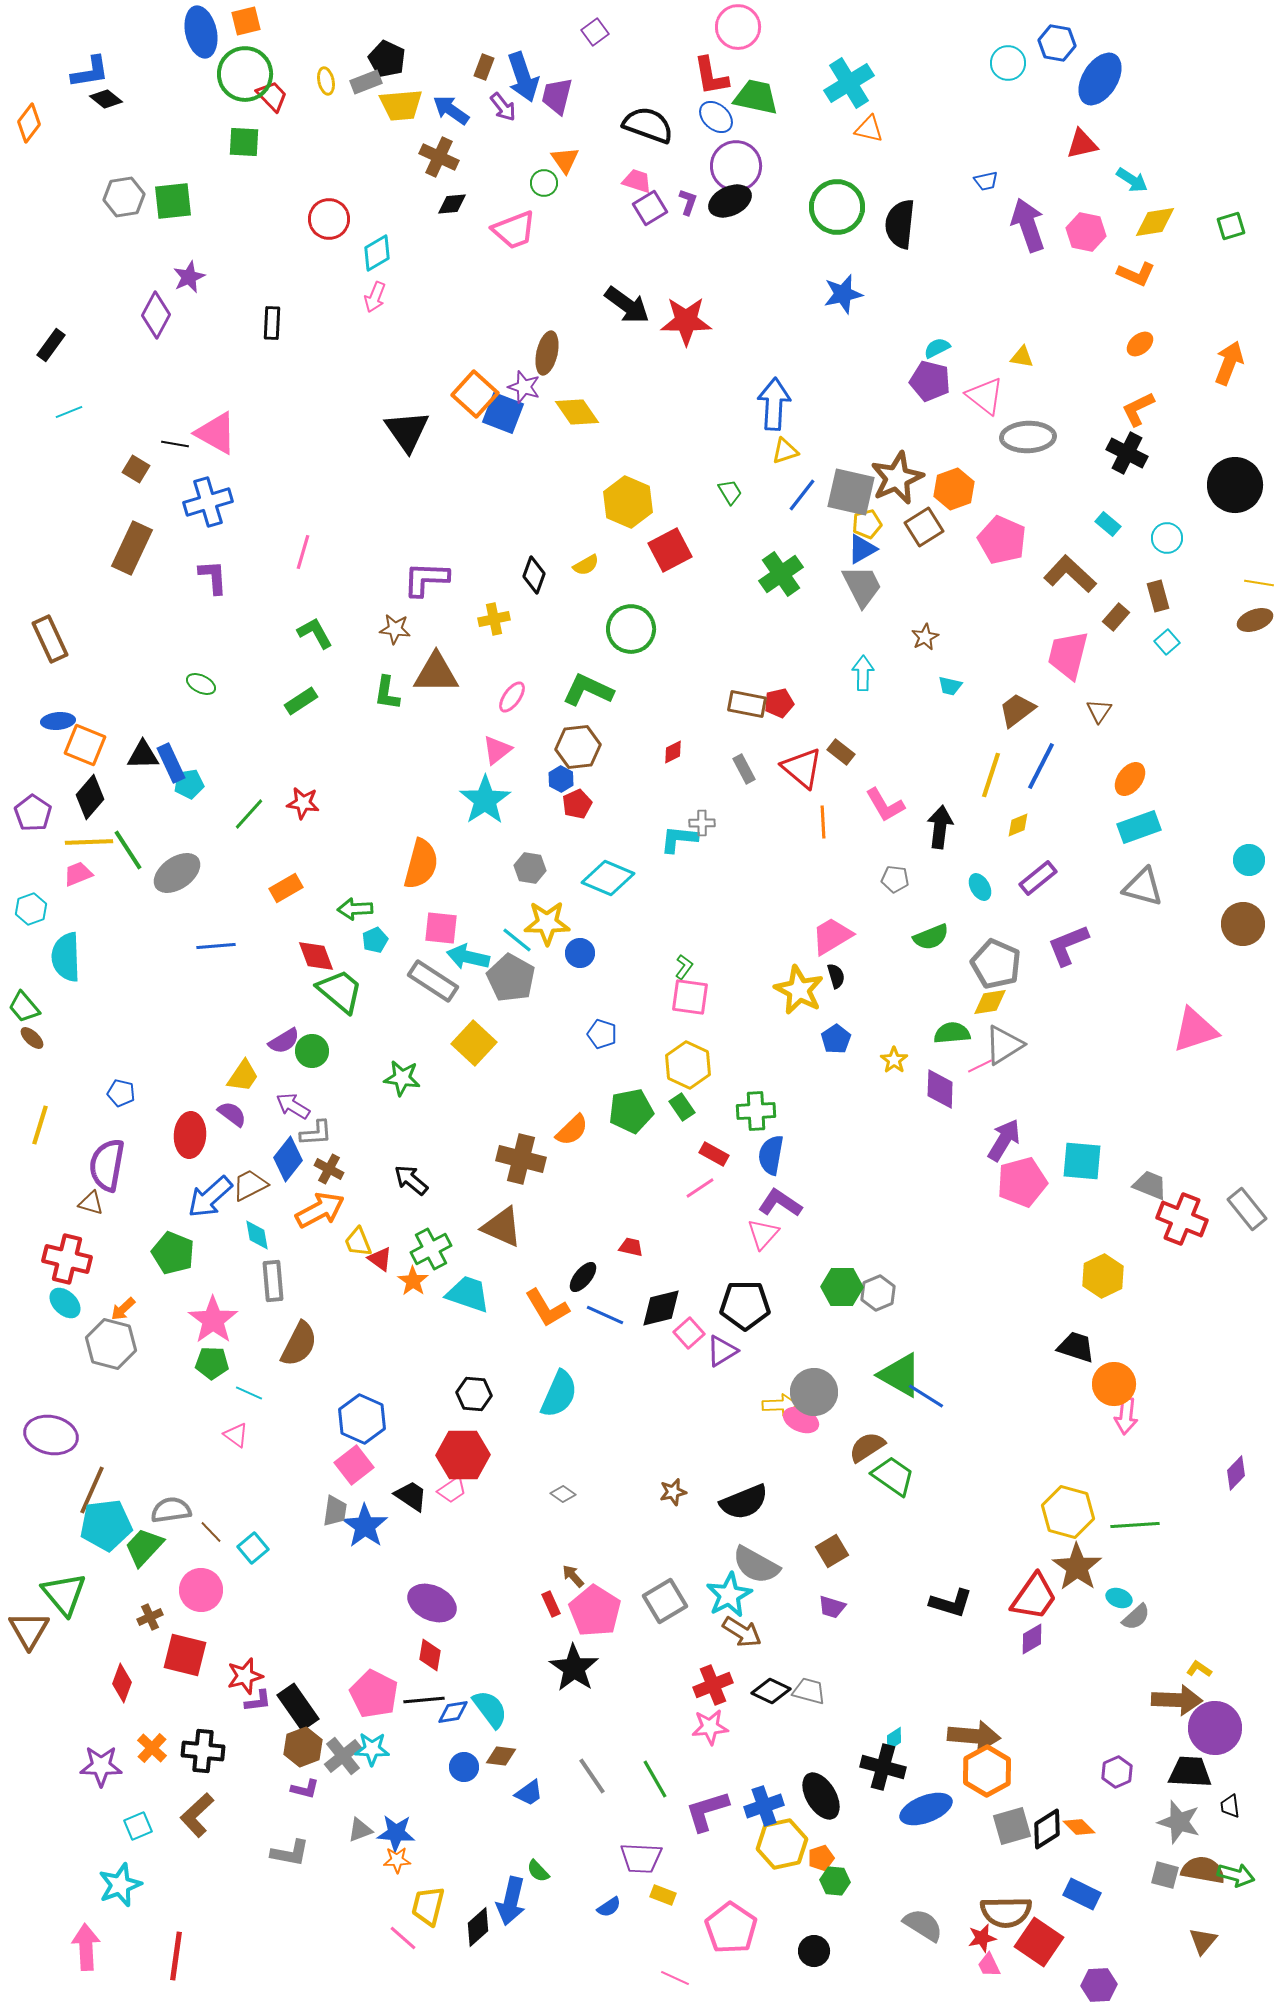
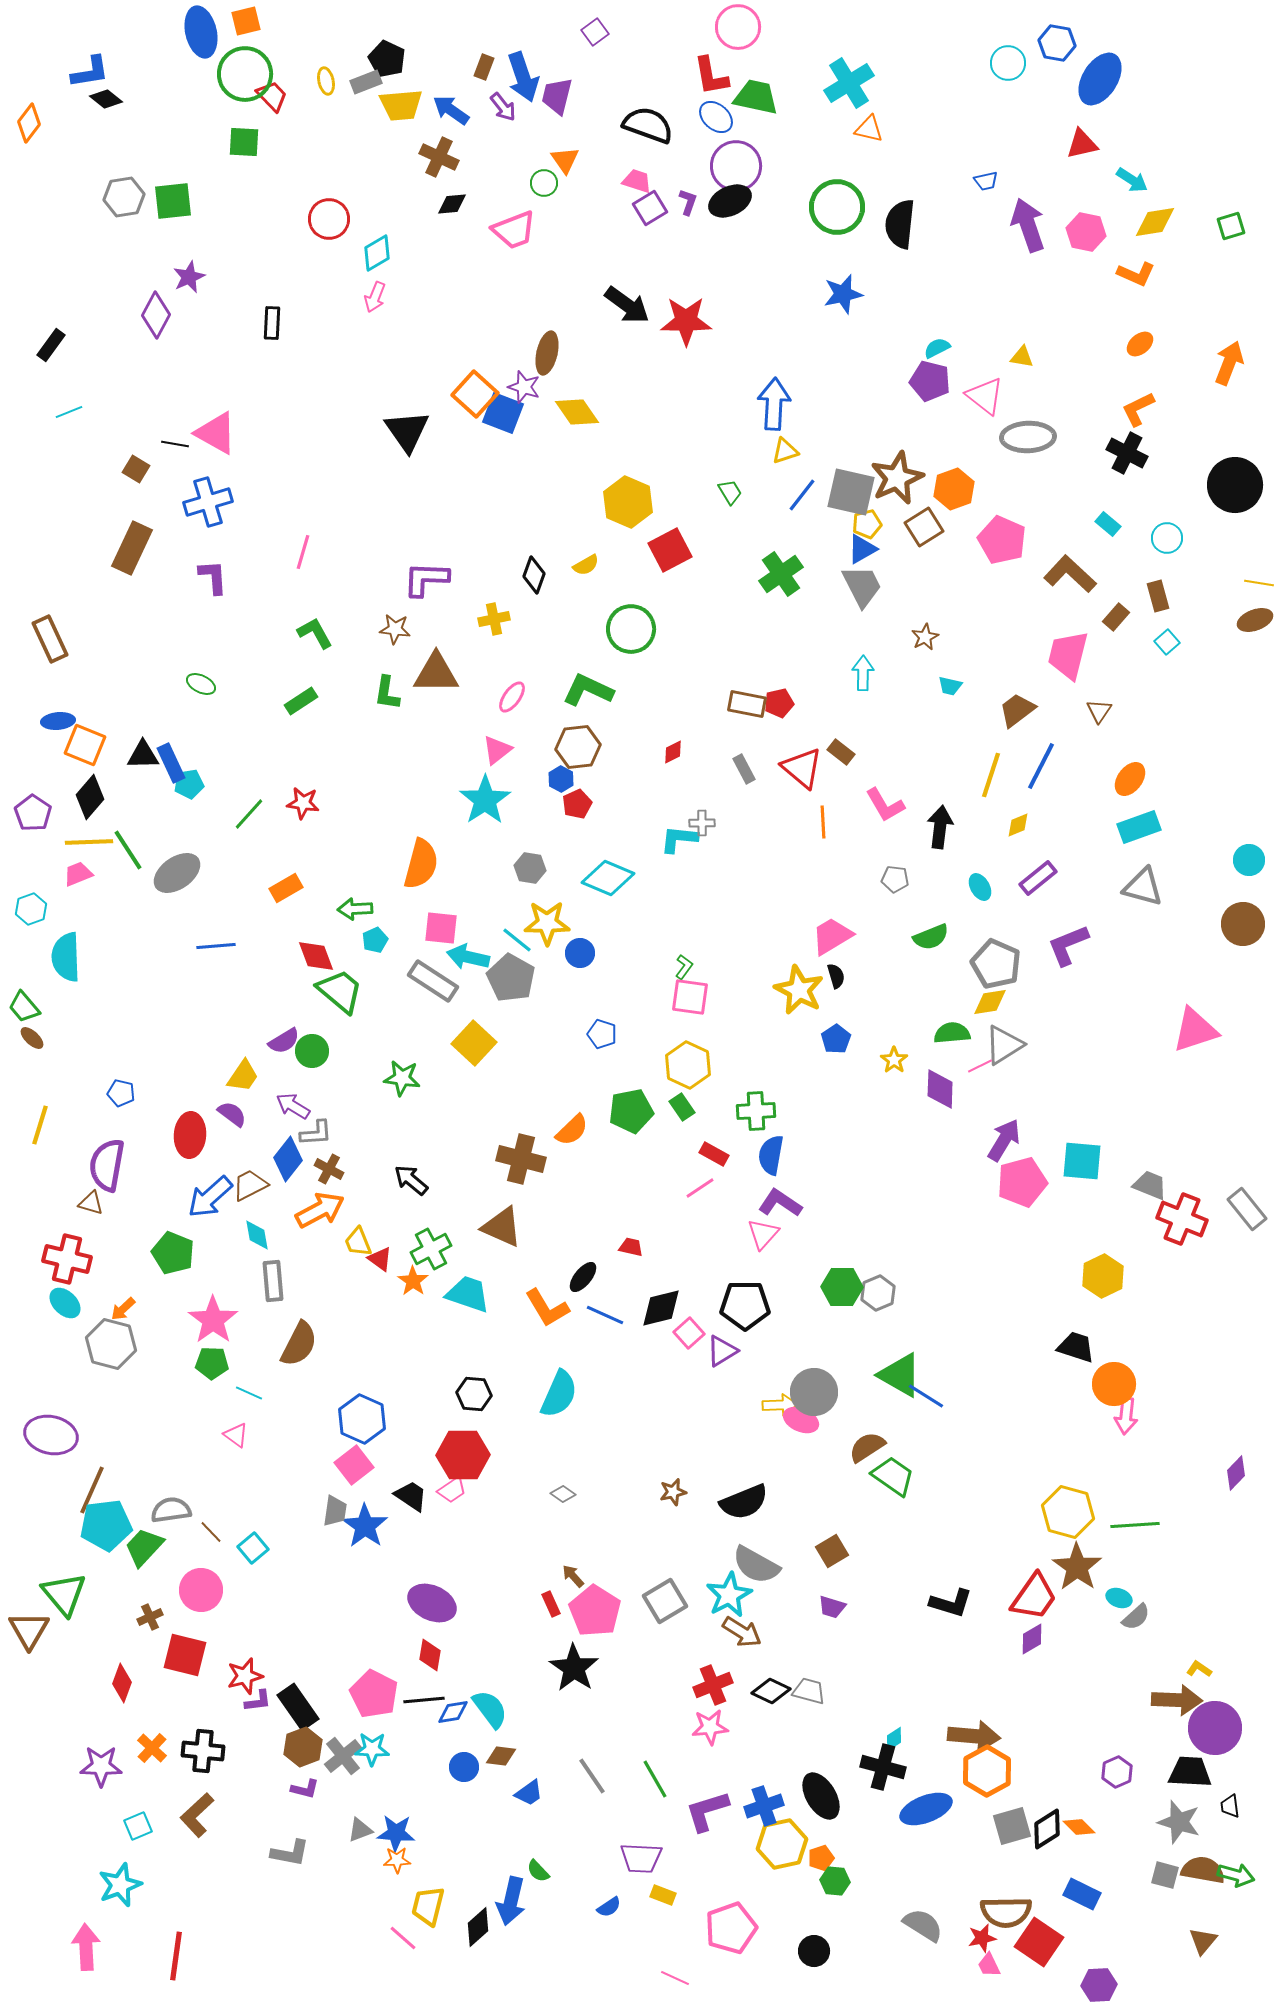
pink pentagon at (731, 1928): rotated 18 degrees clockwise
